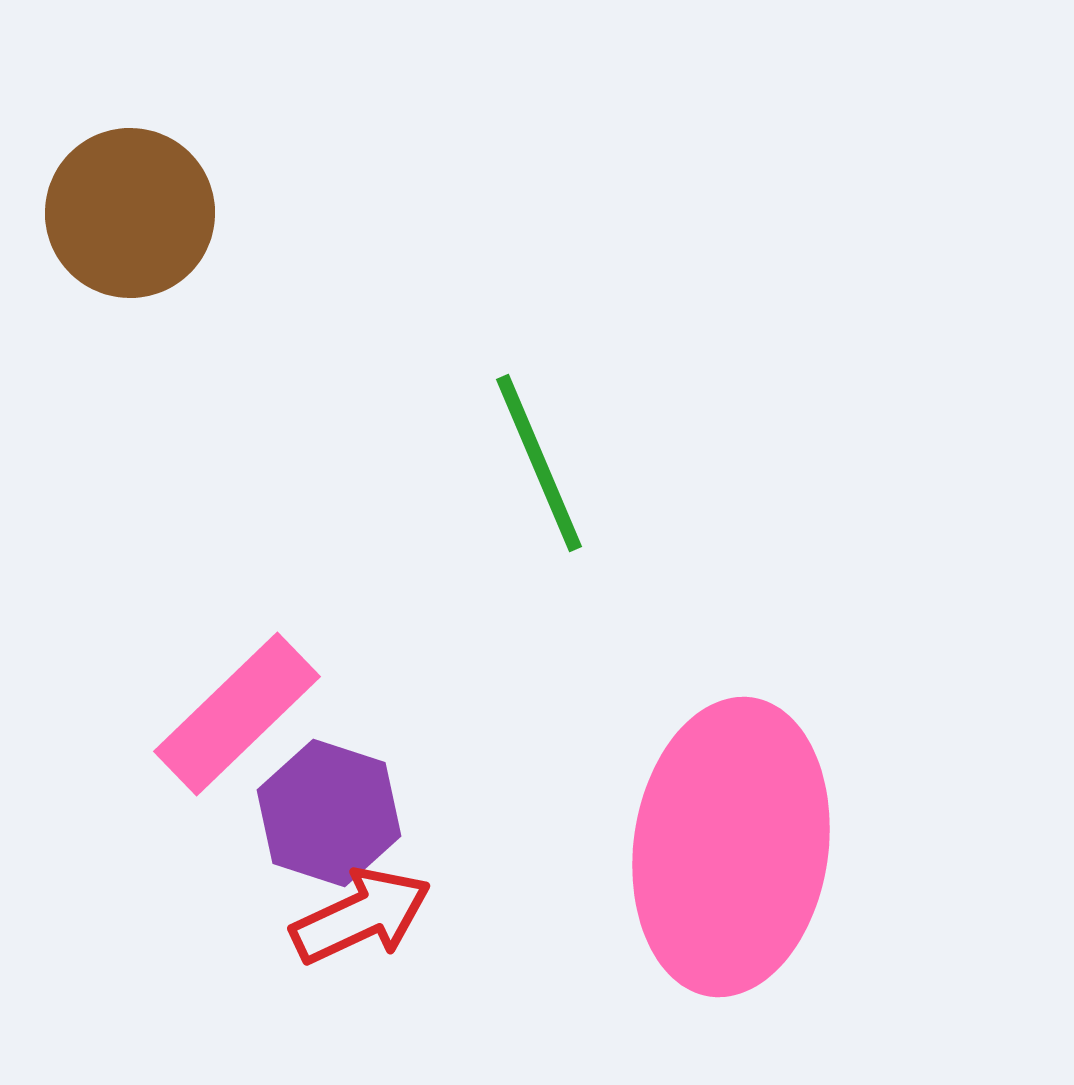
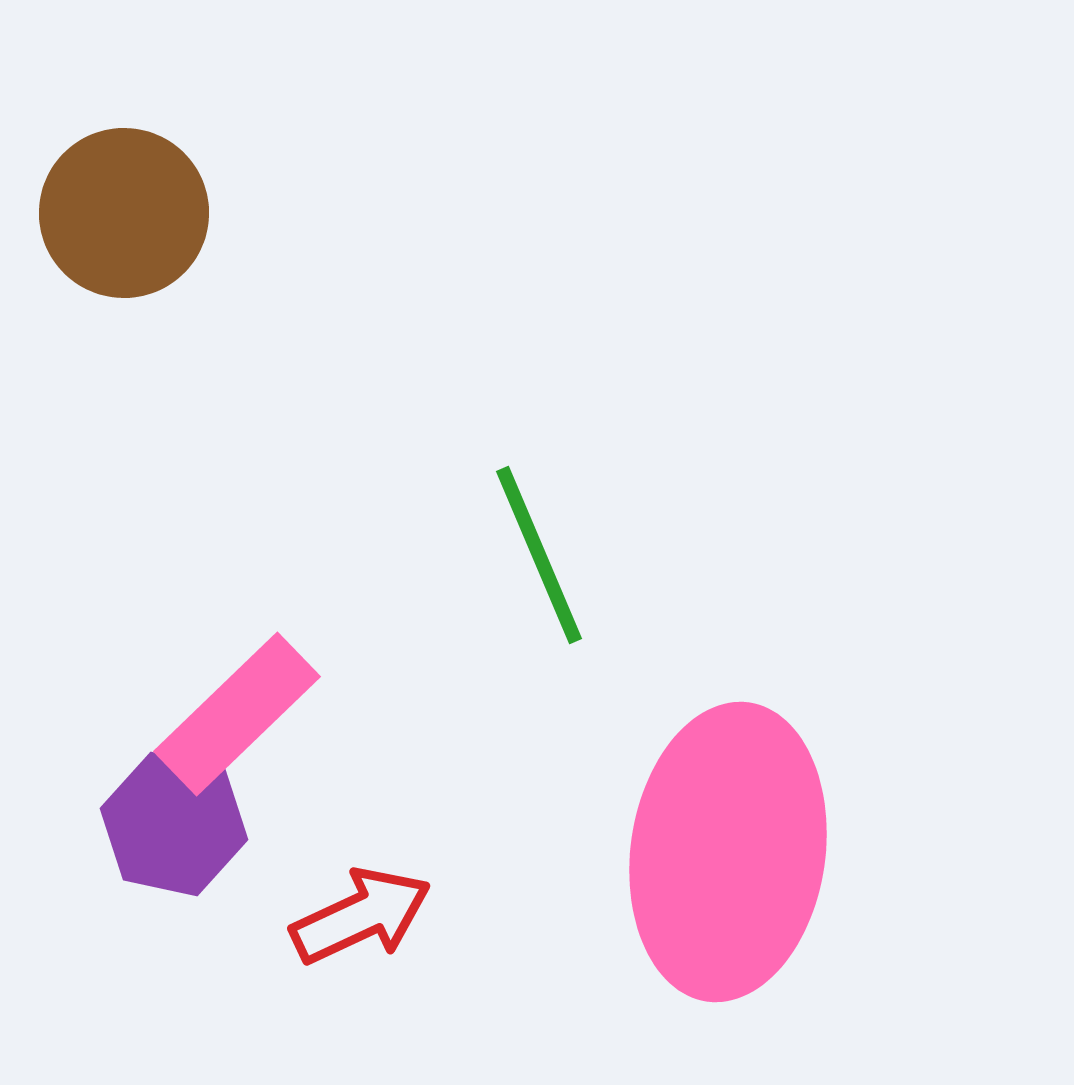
brown circle: moved 6 px left
green line: moved 92 px down
purple hexagon: moved 155 px left, 11 px down; rotated 6 degrees counterclockwise
pink ellipse: moved 3 px left, 5 px down
